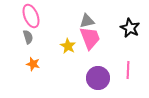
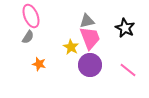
black star: moved 5 px left
gray semicircle: rotated 48 degrees clockwise
yellow star: moved 3 px right, 1 px down
orange star: moved 6 px right
pink line: rotated 54 degrees counterclockwise
purple circle: moved 8 px left, 13 px up
